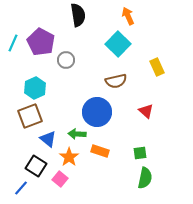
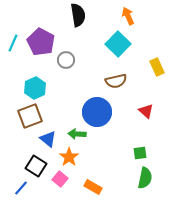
orange rectangle: moved 7 px left, 36 px down; rotated 12 degrees clockwise
